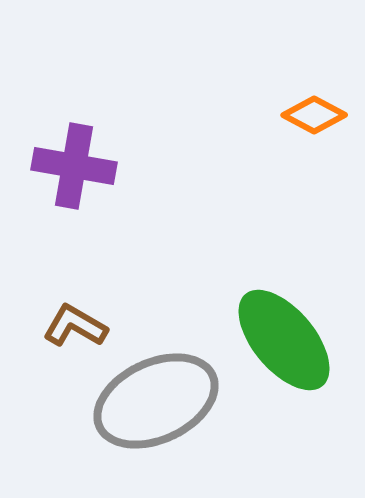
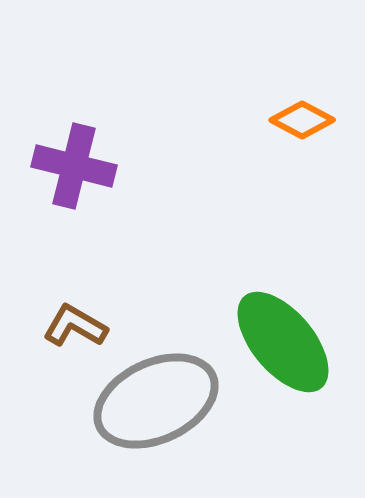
orange diamond: moved 12 px left, 5 px down
purple cross: rotated 4 degrees clockwise
green ellipse: moved 1 px left, 2 px down
